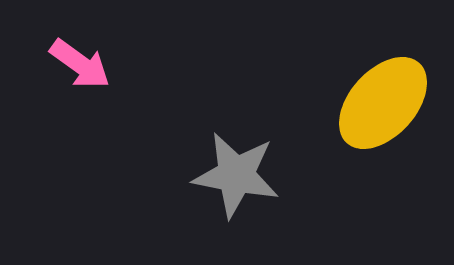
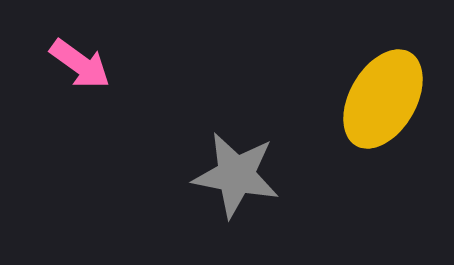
yellow ellipse: moved 4 px up; rotated 12 degrees counterclockwise
